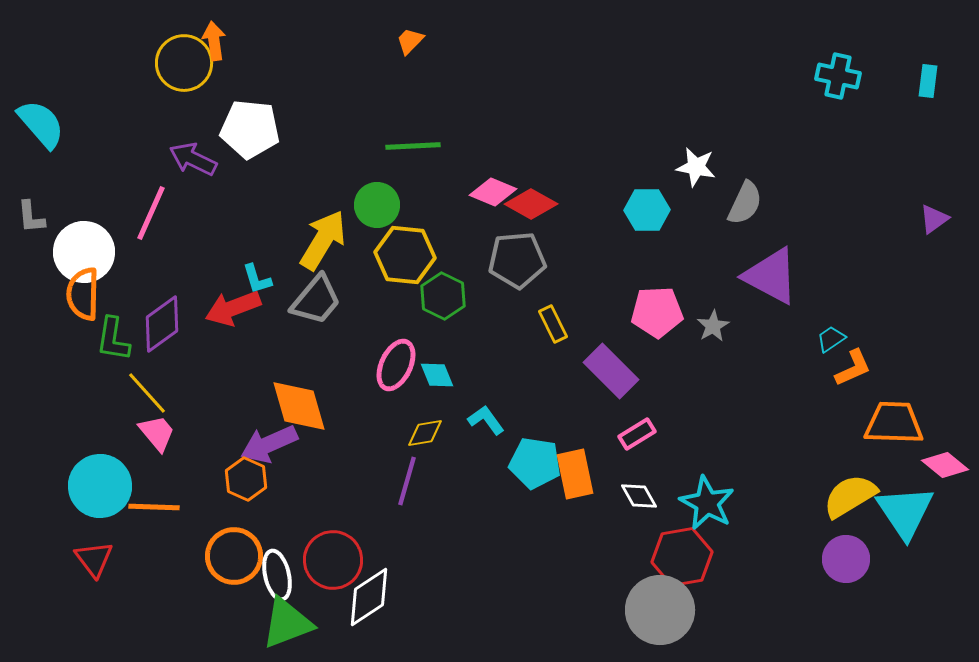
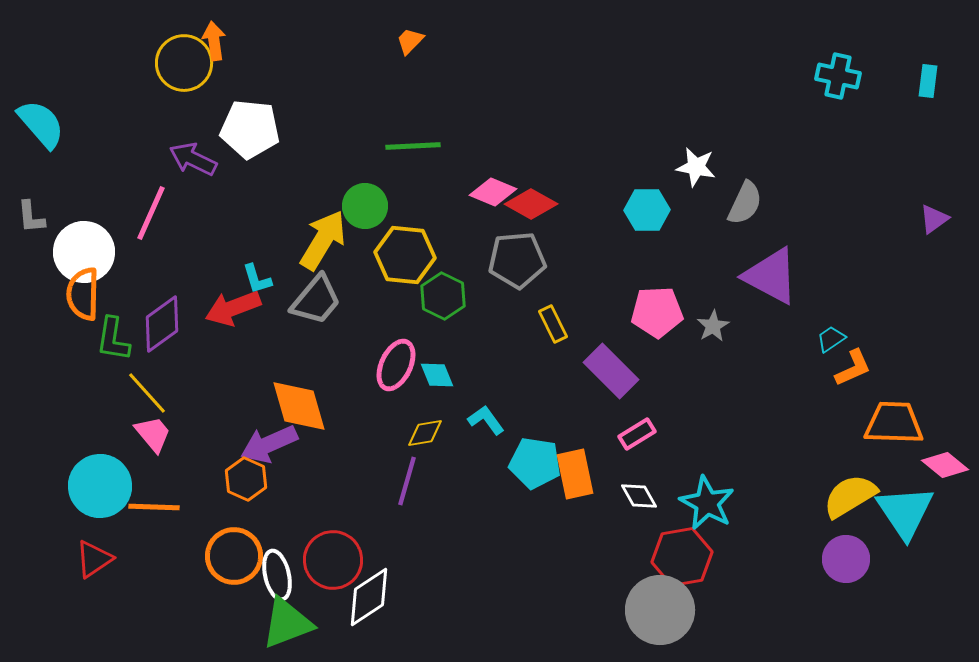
green circle at (377, 205): moved 12 px left, 1 px down
pink trapezoid at (157, 433): moved 4 px left, 1 px down
red triangle at (94, 559): rotated 33 degrees clockwise
